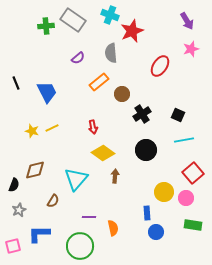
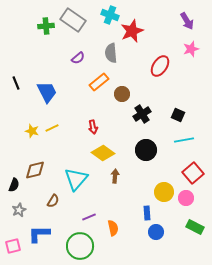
purple line: rotated 24 degrees counterclockwise
green rectangle: moved 2 px right, 2 px down; rotated 18 degrees clockwise
